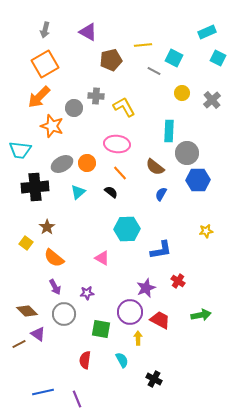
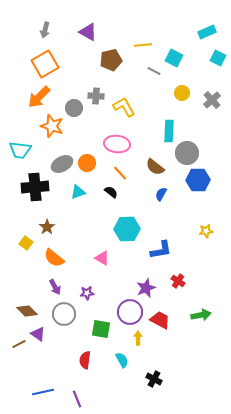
cyan triangle at (78, 192): rotated 21 degrees clockwise
